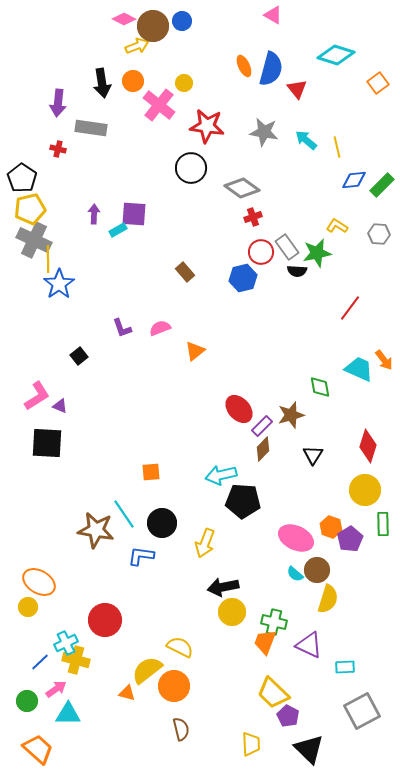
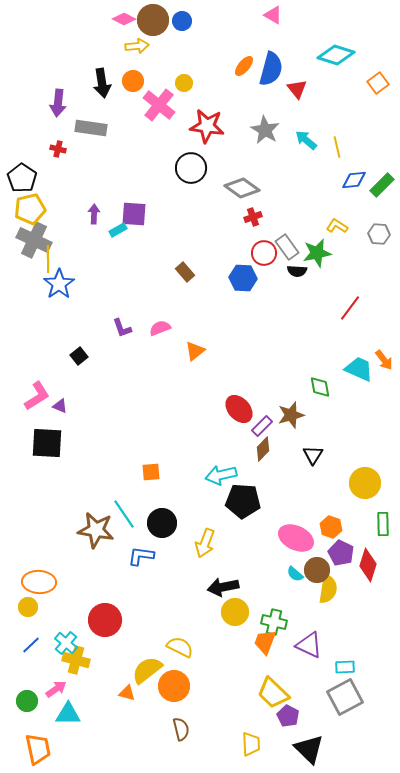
brown circle at (153, 26): moved 6 px up
yellow arrow at (137, 46): rotated 15 degrees clockwise
orange ellipse at (244, 66): rotated 65 degrees clockwise
gray star at (264, 132): moved 1 px right, 2 px up; rotated 20 degrees clockwise
red circle at (261, 252): moved 3 px right, 1 px down
blue hexagon at (243, 278): rotated 16 degrees clockwise
red diamond at (368, 446): moved 119 px down
yellow circle at (365, 490): moved 7 px up
purple pentagon at (350, 539): moved 9 px left, 14 px down; rotated 15 degrees counterclockwise
orange ellipse at (39, 582): rotated 28 degrees counterclockwise
yellow semicircle at (328, 599): moved 10 px up; rotated 8 degrees counterclockwise
yellow circle at (232, 612): moved 3 px right
cyan cross at (66, 643): rotated 25 degrees counterclockwise
blue line at (40, 662): moved 9 px left, 17 px up
gray square at (362, 711): moved 17 px left, 14 px up
orange trapezoid at (38, 749): rotated 36 degrees clockwise
